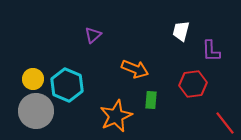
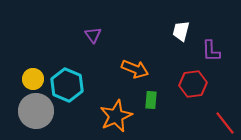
purple triangle: rotated 24 degrees counterclockwise
